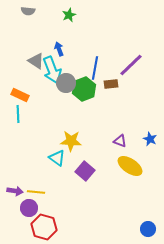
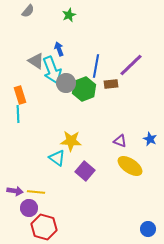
gray semicircle: rotated 56 degrees counterclockwise
blue line: moved 1 px right, 2 px up
orange rectangle: rotated 48 degrees clockwise
